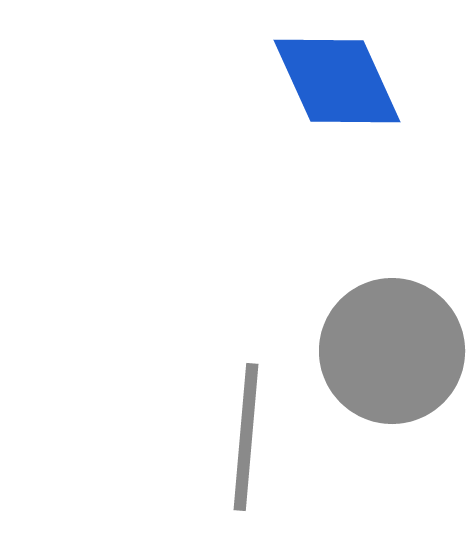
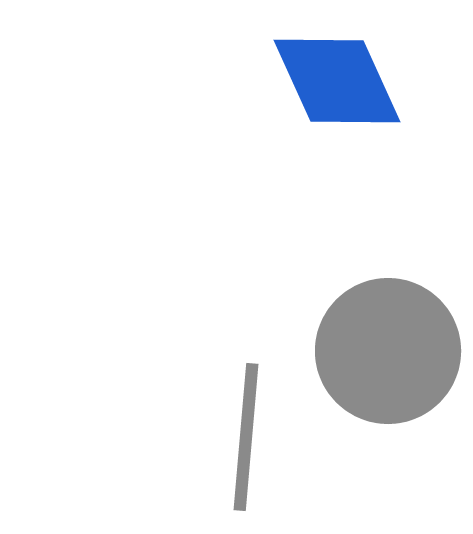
gray circle: moved 4 px left
